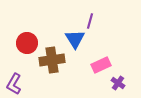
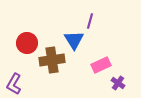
blue triangle: moved 1 px left, 1 px down
